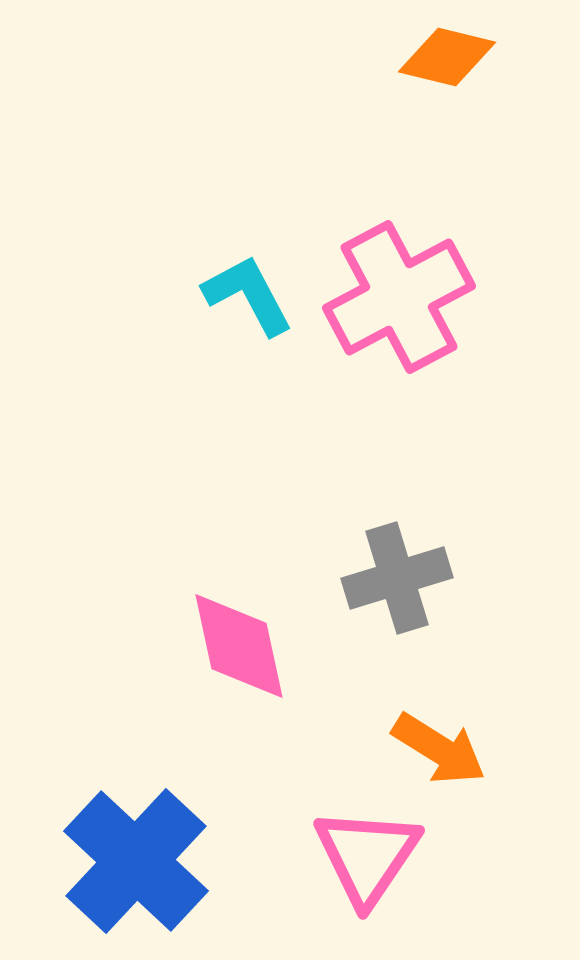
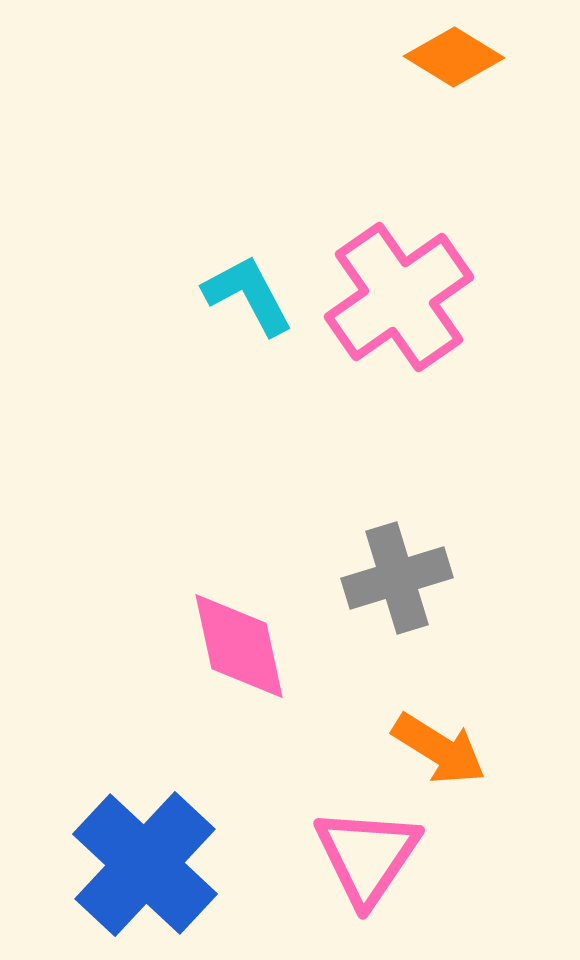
orange diamond: moved 7 px right; rotated 18 degrees clockwise
pink cross: rotated 7 degrees counterclockwise
blue cross: moved 9 px right, 3 px down
